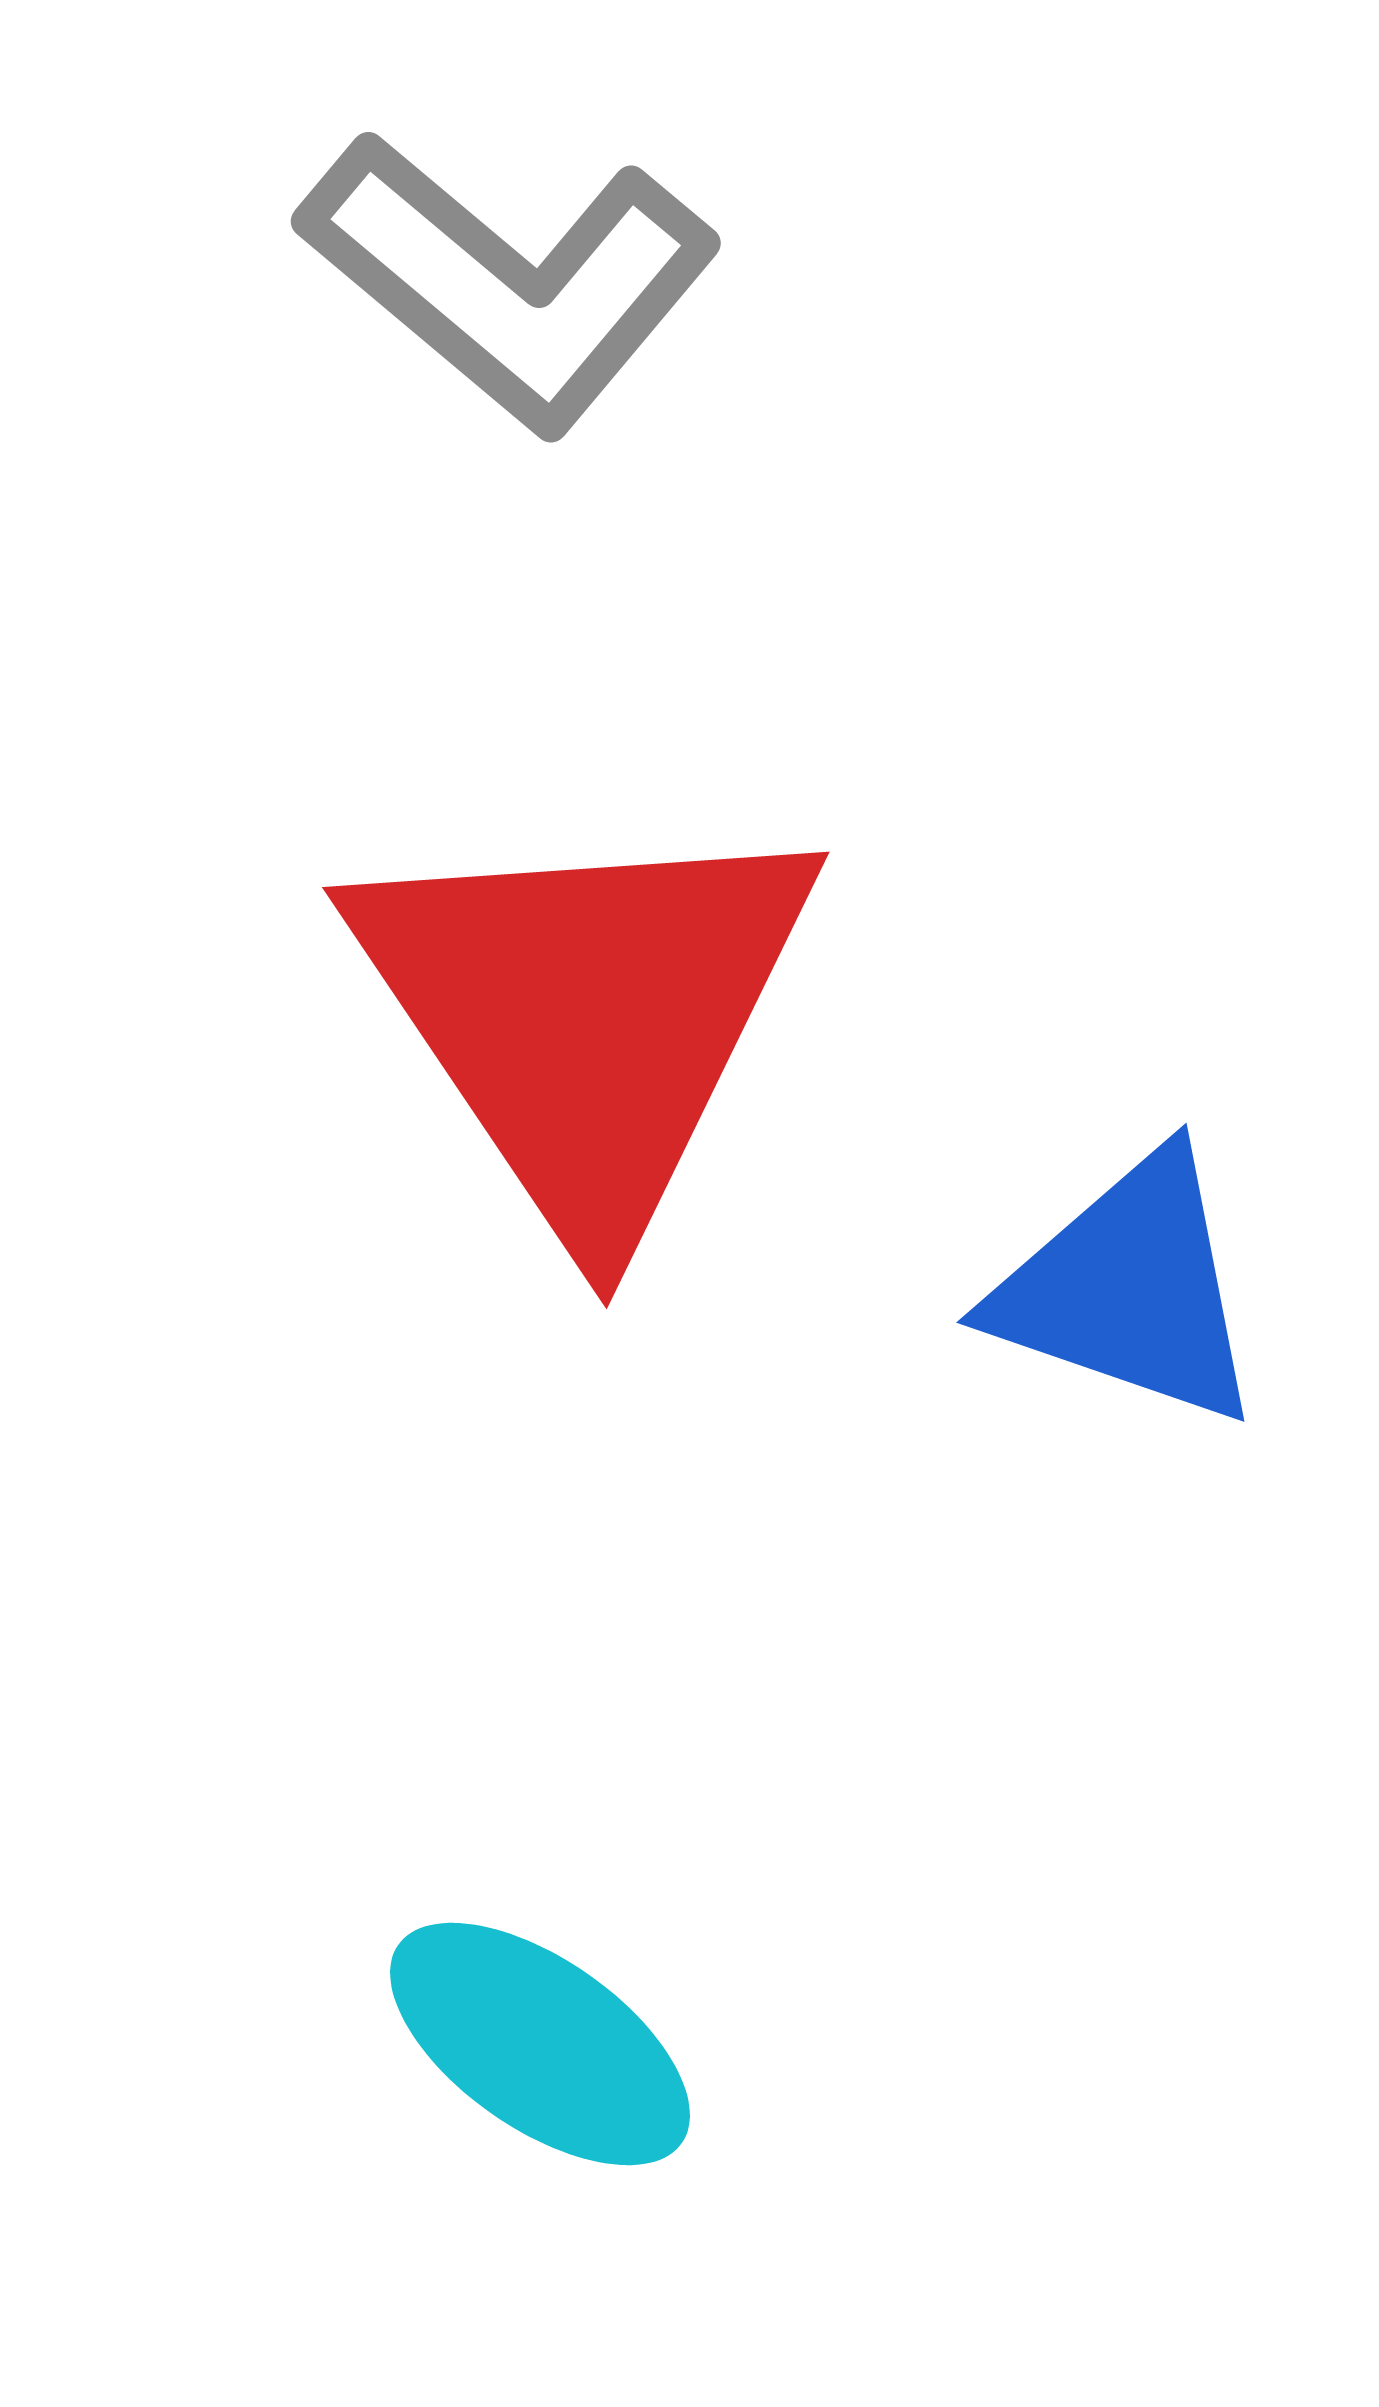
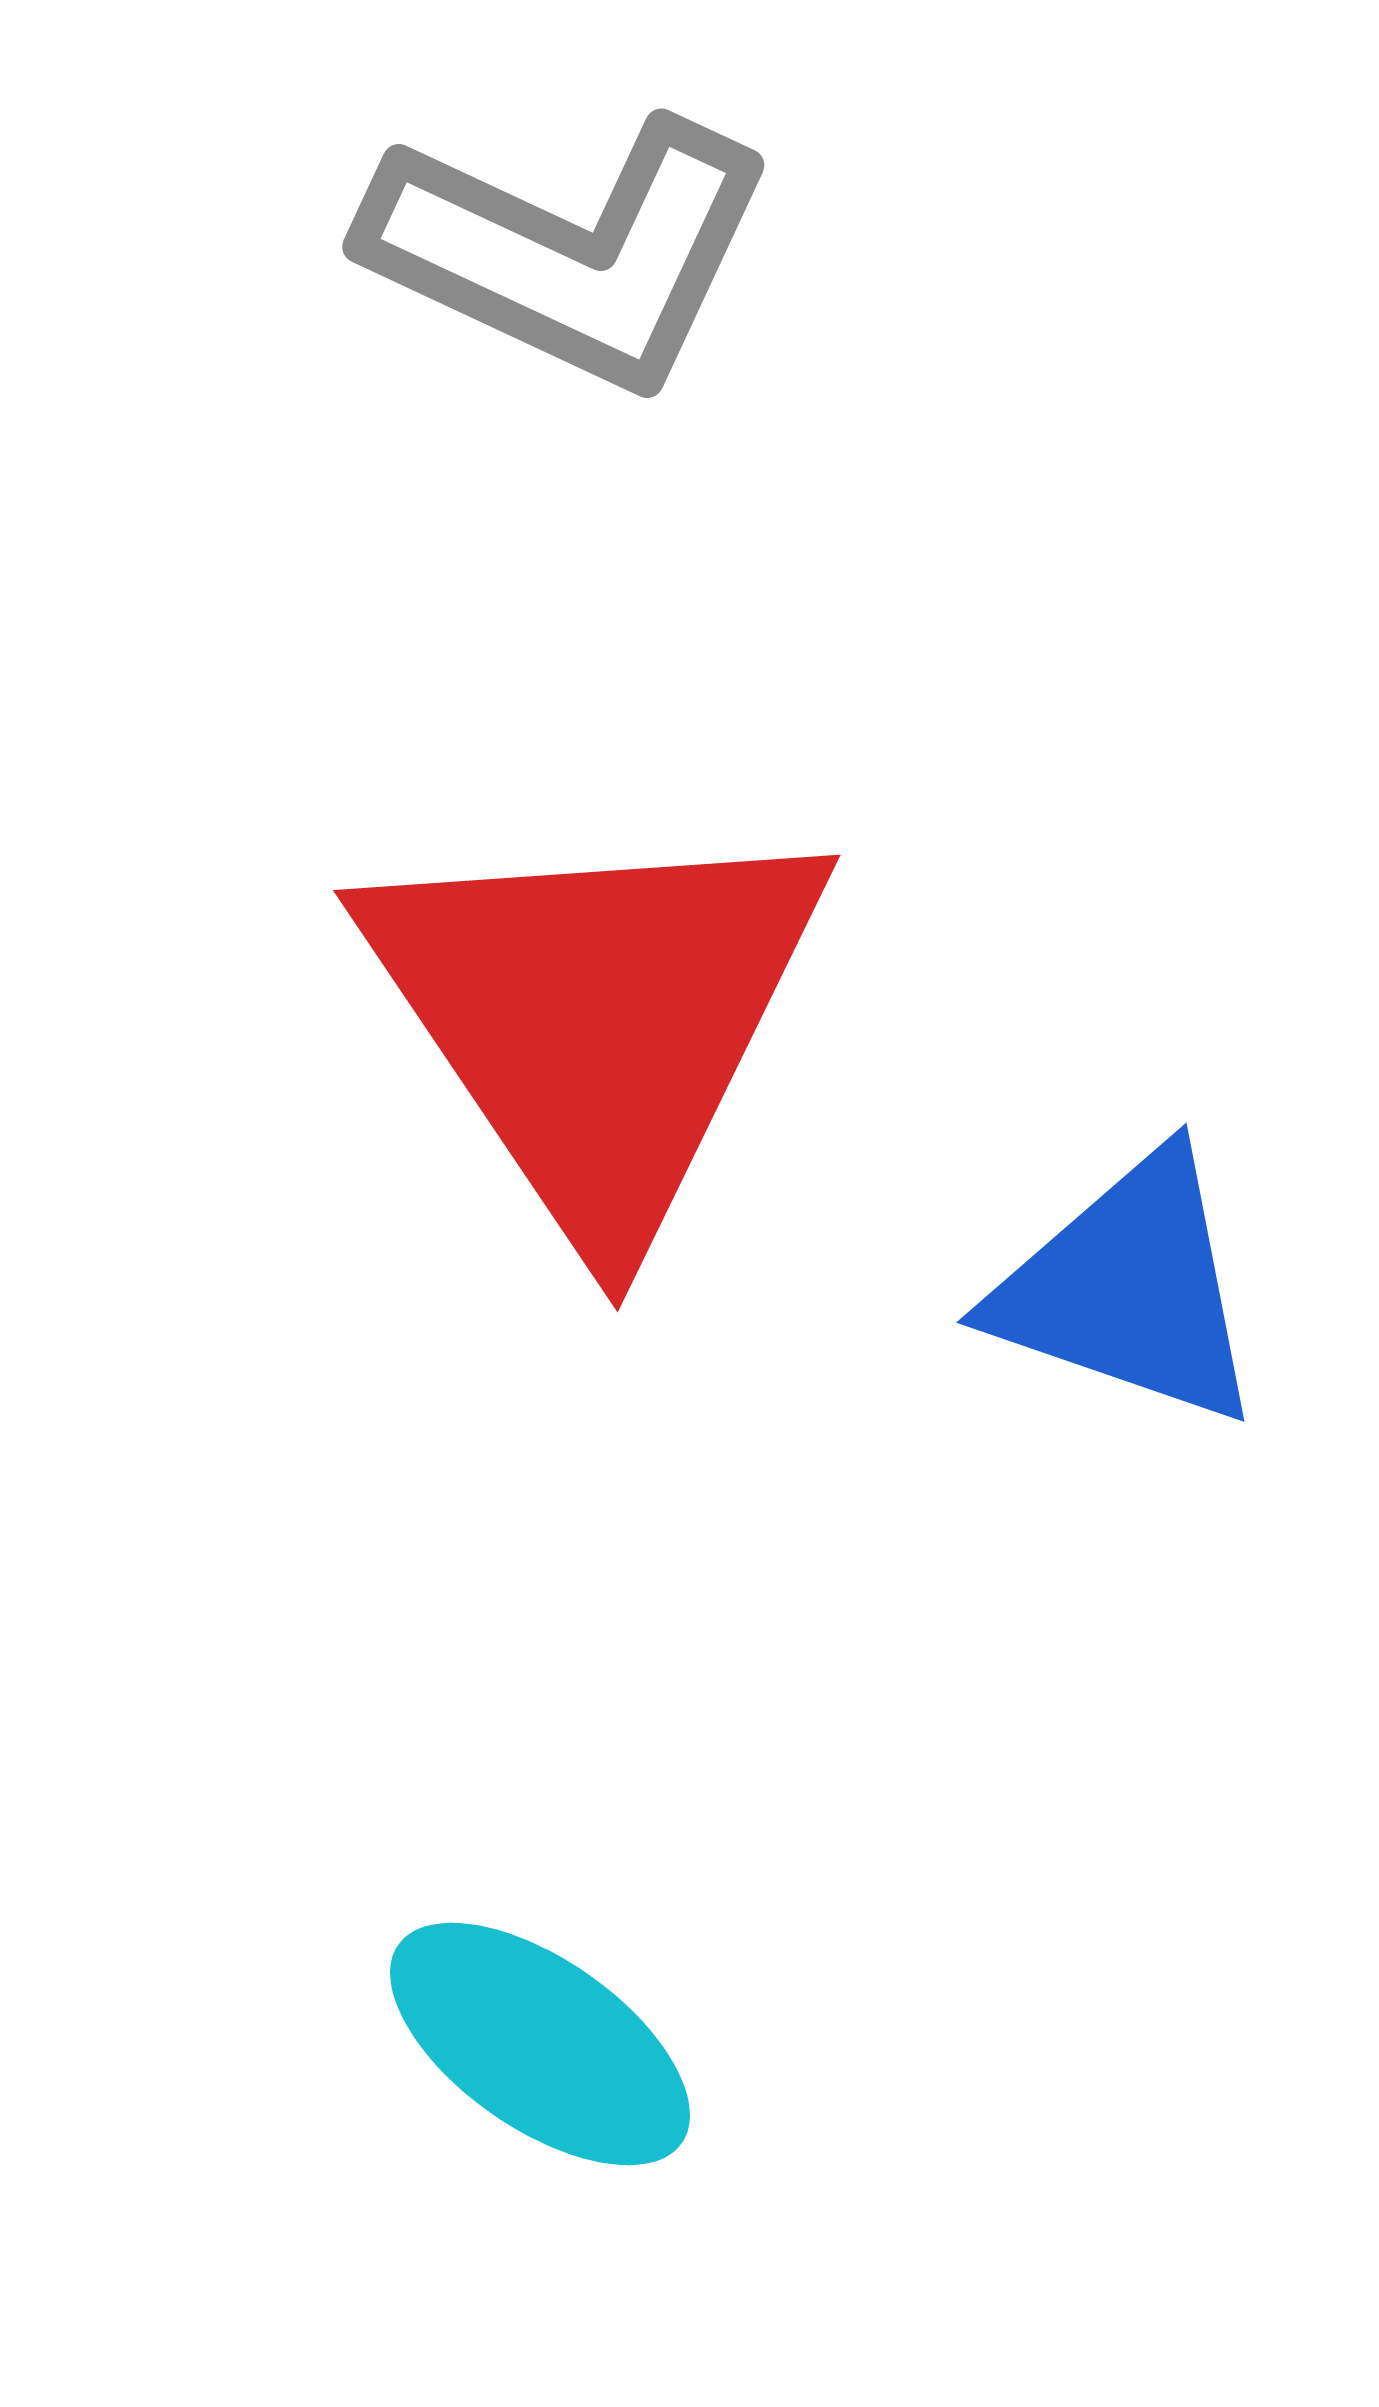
gray L-shape: moved 60 px right, 29 px up; rotated 15 degrees counterclockwise
red triangle: moved 11 px right, 3 px down
